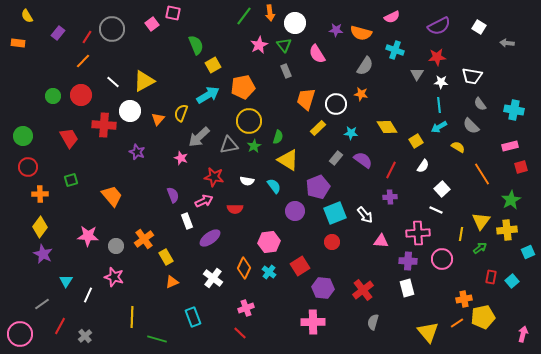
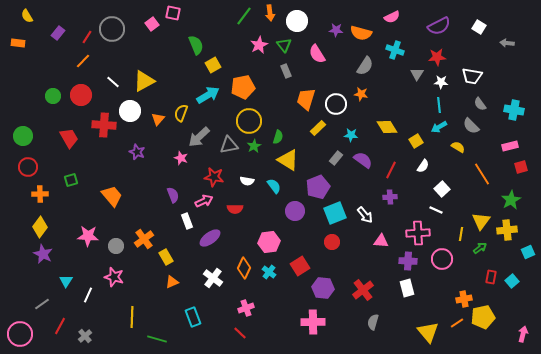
white circle at (295, 23): moved 2 px right, 2 px up
cyan star at (351, 133): moved 2 px down
